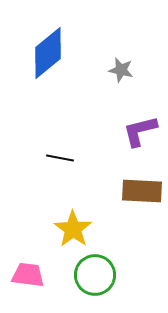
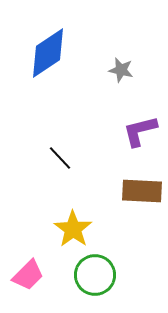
blue diamond: rotated 6 degrees clockwise
black line: rotated 36 degrees clockwise
pink trapezoid: rotated 128 degrees clockwise
